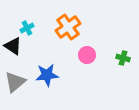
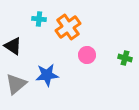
cyan cross: moved 12 px right, 9 px up; rotated 32 degrees clockwise
green cross: moved 2 px right
gray triangle: moved 1 px right, 2 px down
